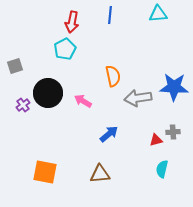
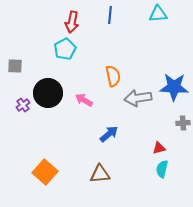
gray square: rotated 21 degrees clockwise
pink arrow: moved 1 px right, 1 px up
gray cross: moved 10 px right, 9 px up
red triangle: moved 3 px right, 8 px down
orange square: rotated 30 degrees clockwise
